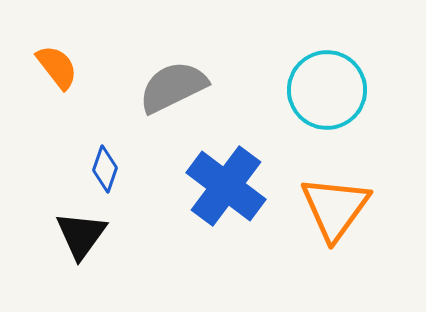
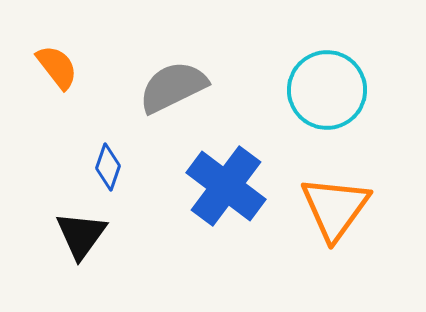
blue diamond: moved 3 px right, 2 px up
